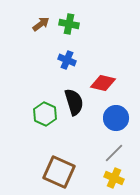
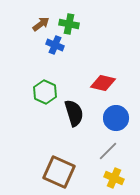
blue cross: moved 12 px left, 15 px up
black semicircle: moved 11 px down
green hexagon: moved 22 px up
gray line: moved 6 px left, 2 px up
